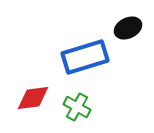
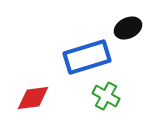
blue rectangle: moved 2 px right
green cross: moved 29 px right, 11 px up
